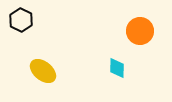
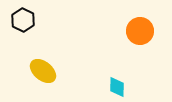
black hexagon: moved 2 px right
cyan diamond: moved 19 px down
